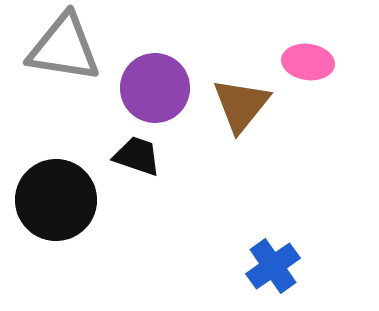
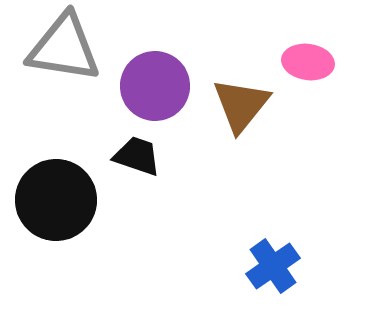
purple circle: moved 2 px up
